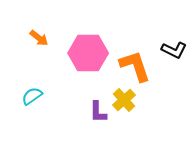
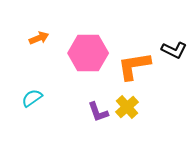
orange arrow: rotated 60 degrees counterclockwise
orange L-shape: moved 1 px left; rotated 81 degrees counterclockwise
cyan semicircle: moved 2 px down
yellow cross: moved 3 px right, 7 px down
purple L-shape: rotated 20 degrees counterclockwise
